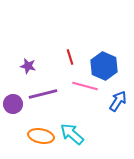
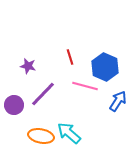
blue hexagon: moved 1 px right, 1 px down
purple line: rotated 32 degrees counterclockwise
purple circle: moved 1 px right, 1 px down
cyan arrow: moved 3 px left, 1 px up
